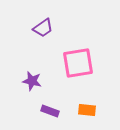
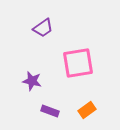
orange rectangle: rotated 42 degrees counterclockwise
